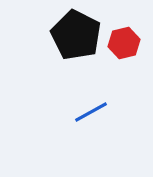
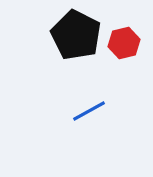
blue line: moved 2 px left, 1 px up
